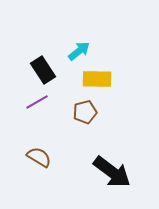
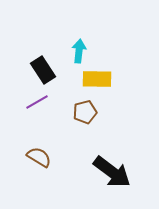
cyan arrow: rotated 45 degrees counterclockwise
